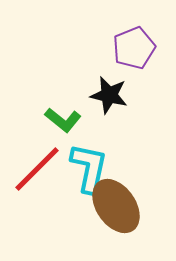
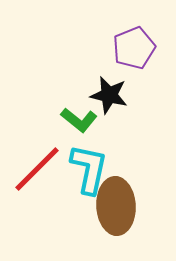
green L-shape: moved 16 px right
cyan L-shape: moved 1 px down
brown ellipse: rotated 32 degrees clockwise
